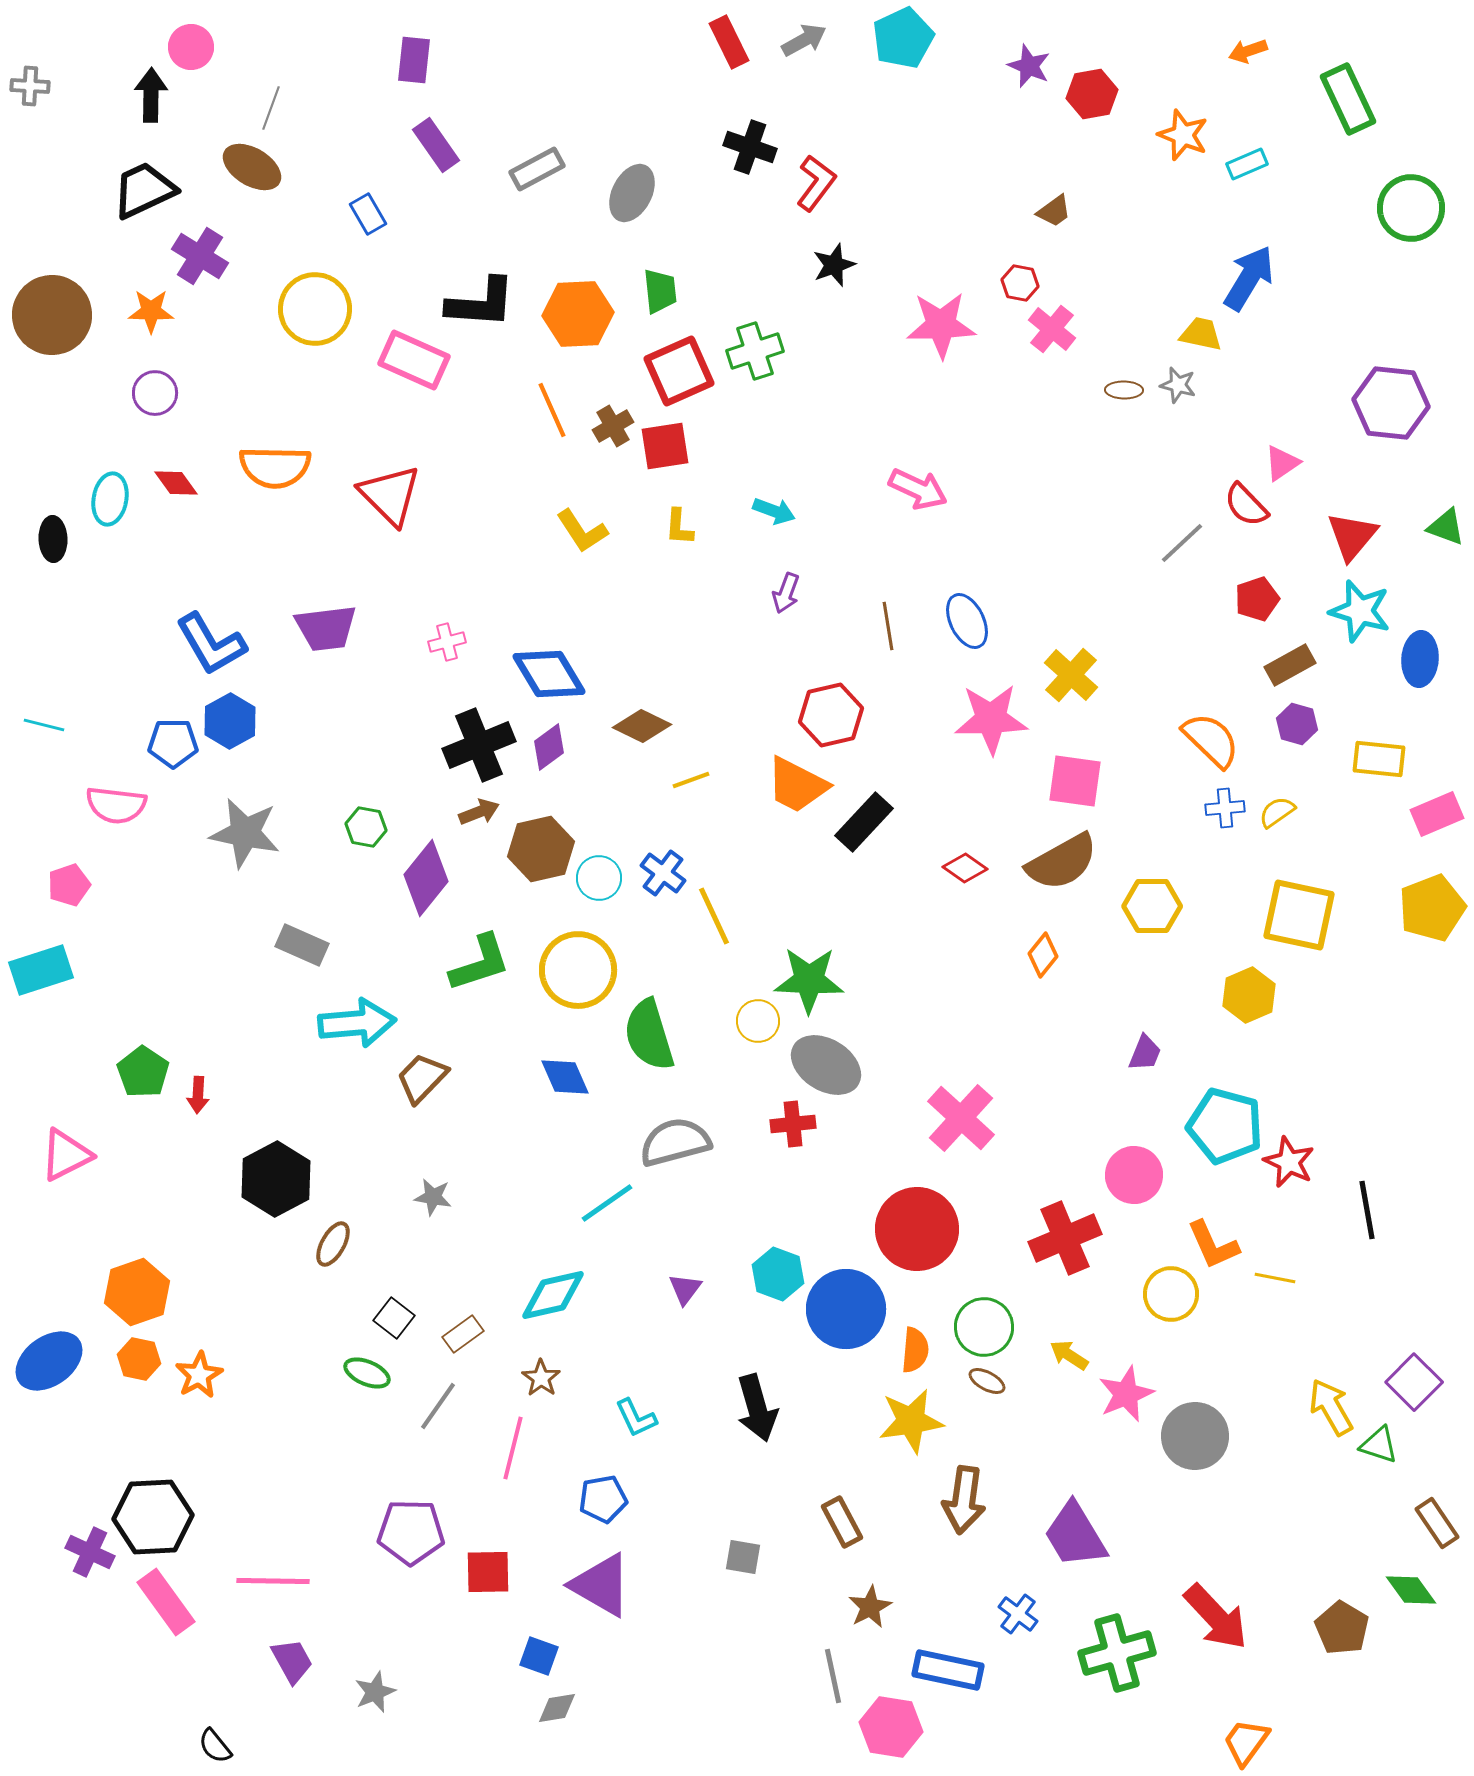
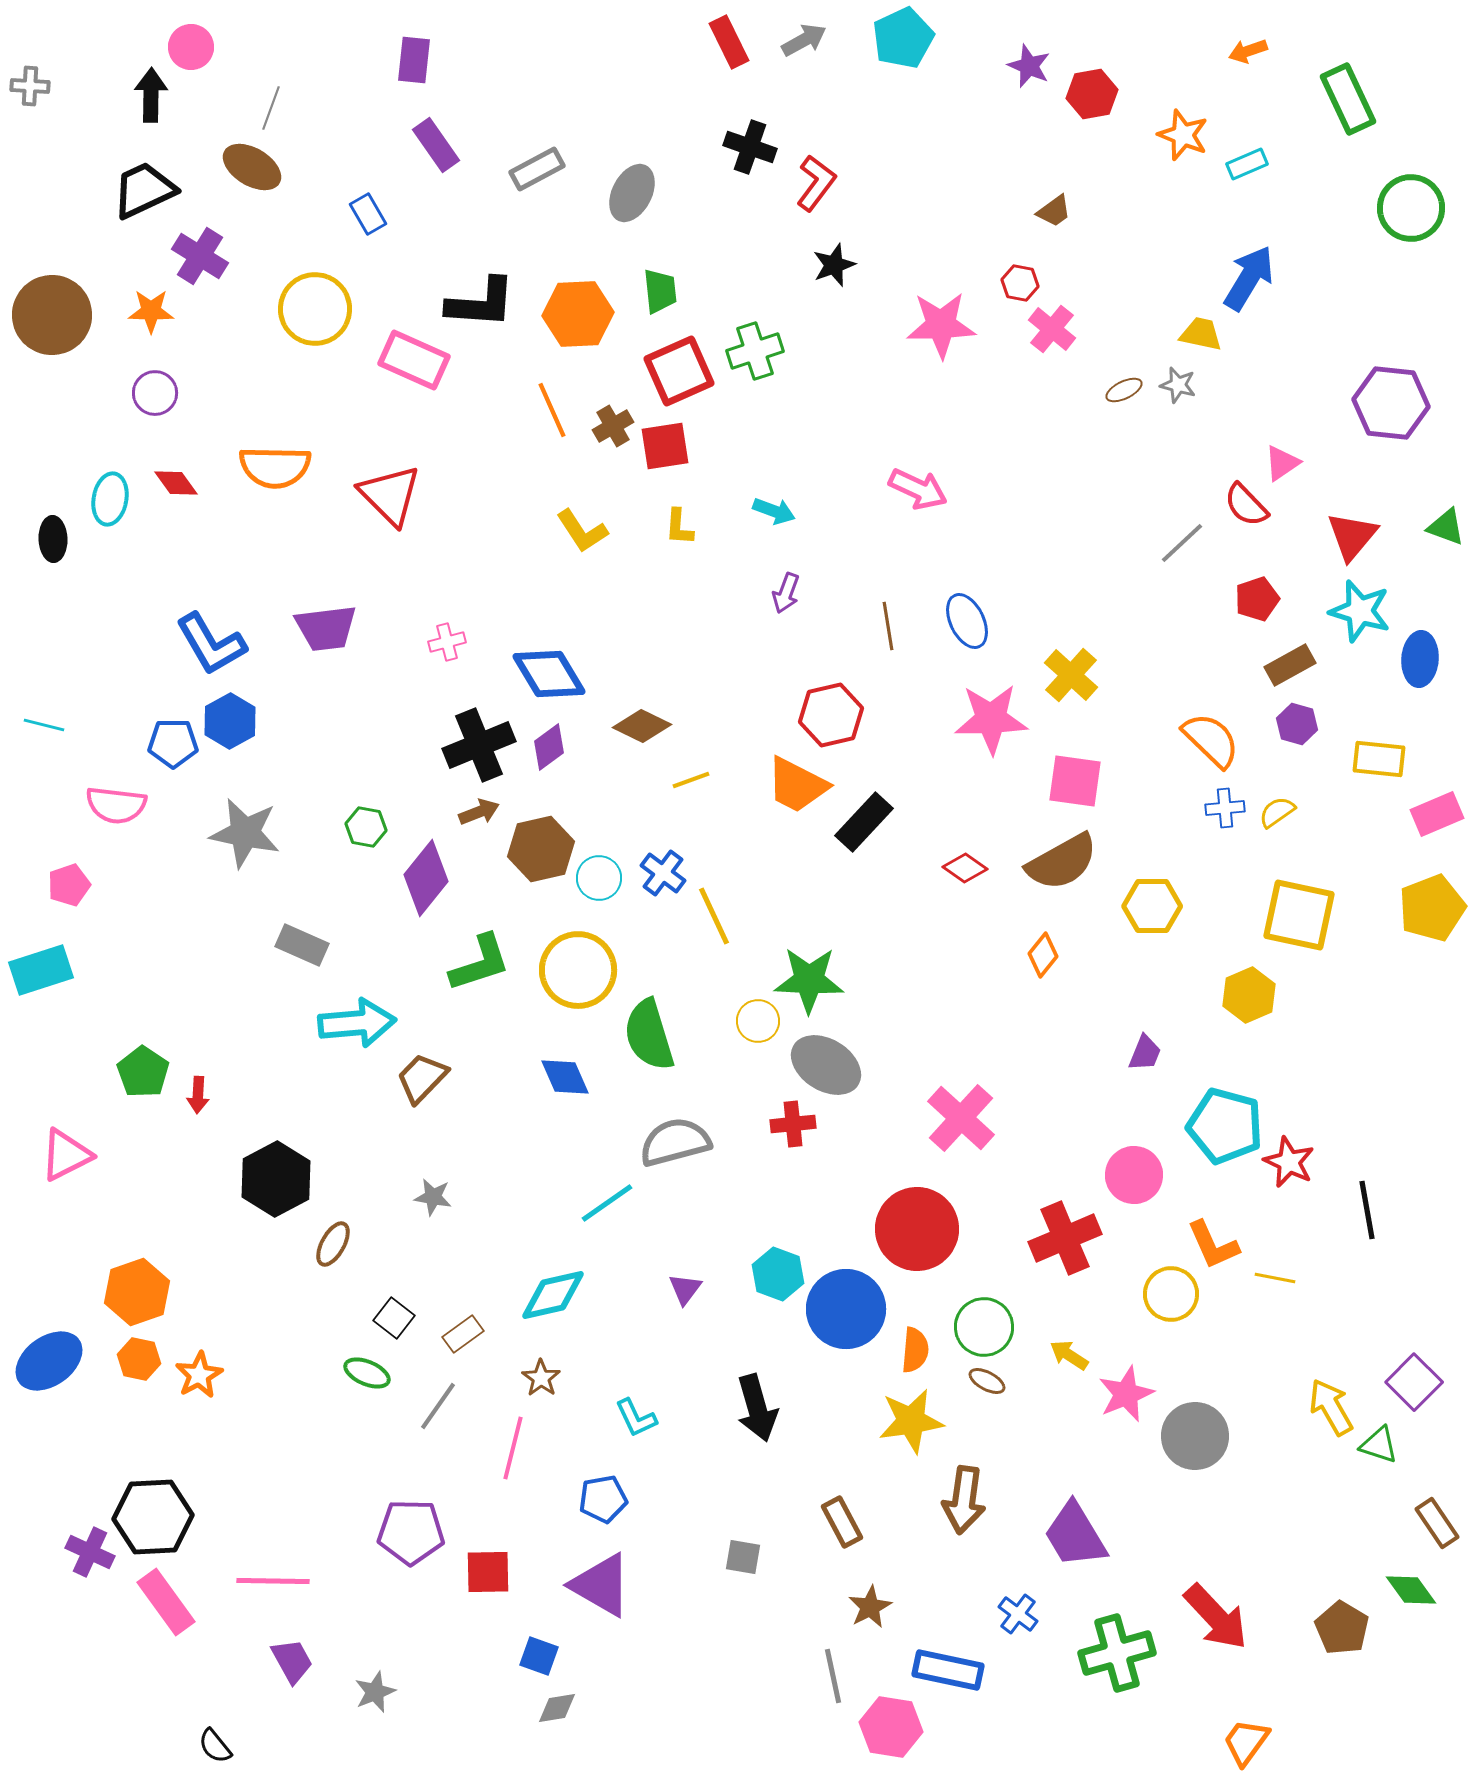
brown ellipse at (1124, 390): rotated 27 degrees counterclockwise
